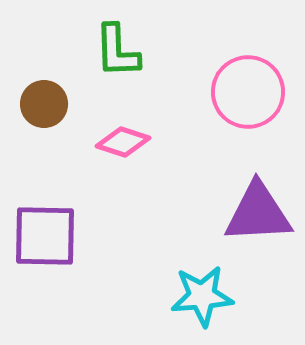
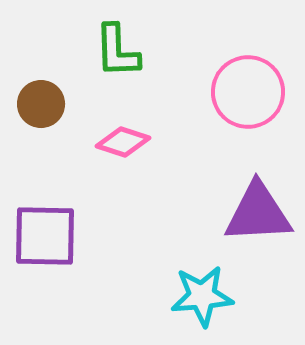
brown circle: moved 3 px left
